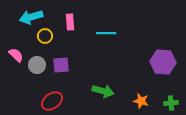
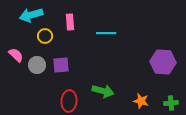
cyan arrow: moved 2 px up
red ellipse: moved 17 px right; rotated 50 degrees counterclockwise
